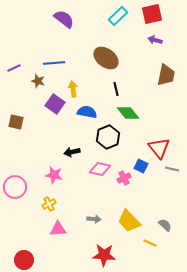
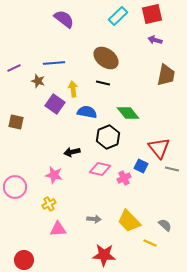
black line: moved 13 px left, 6 px up; rotated 64 degrees counterclockwise
